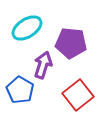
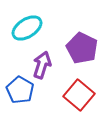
purple pentagon: moved 11 px right, 5 px down; rotated 20 degrees clockwise
purple arrow: moved 1 px left
red square: moved 1 px right; rotated 12 degrees counterclockwise
